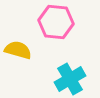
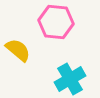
yellow semicircle: rotated 24 degrees clockwise
